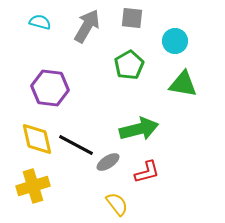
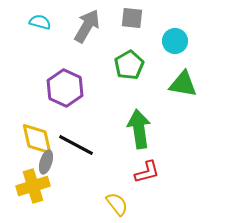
purple hexagon: moved 15 px right; rotated 18 degrees clockwise
green arrow: rotated 84 degrees counterclockwise
gray ellipse: moved 62 px left; rotated 40 degrees counterclockwise
